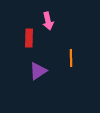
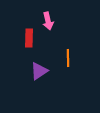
orange line: moved 3 px left
purple triangle: moved 1 px right
